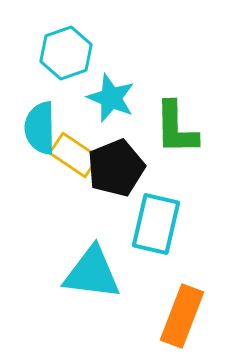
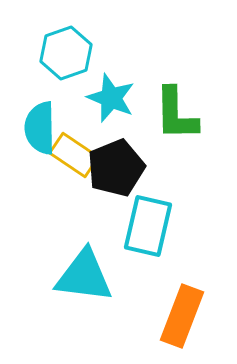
green L-shape: moved 14 px up
cyan rectangle: moved 8 px left, 2 px down
cyan triangle: moved 8 px left, 3 px down
